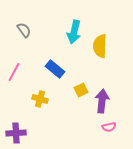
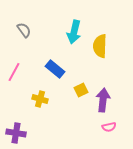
purple arrow: moved 1 px right, 1 px up
purple cross: rotated 12 degrees clockwise
